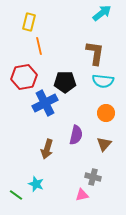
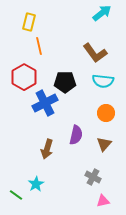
brown L-shape: rotated 135 degrees clockwise
red hexagon: rotated 20 degrees counterclockwise
gray cross: rotated 14 degrees clockwise
cyan star: rotated 21 degrees clockwise
pink triangle: moved 21 px right, 6 px down
